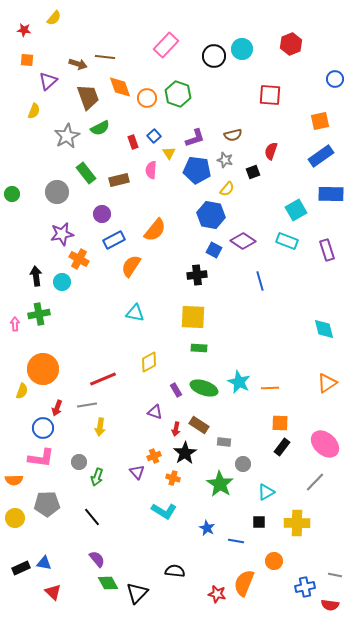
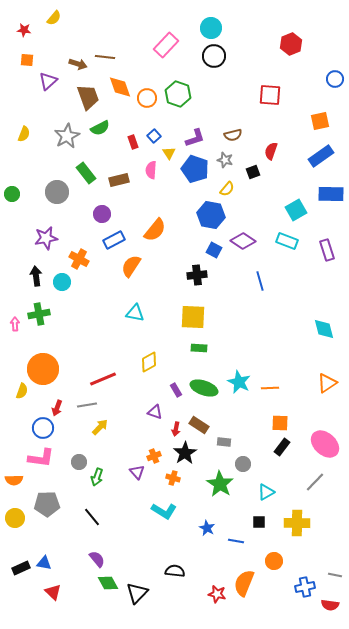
cyan circle at (242, 49): moved 31 px left, 21 px up
yellow semicircle at (34, 111): moved 10 px left, 23 px down
blue pentagon at (197, 170): moved 2 px left, 1 px up; rotated 12 degrees clockwise
purple star at (62, 234): moved 16 px left, 4 px down
yellow arrow at (100, 427): rotated 144 degrees counterclockwise
